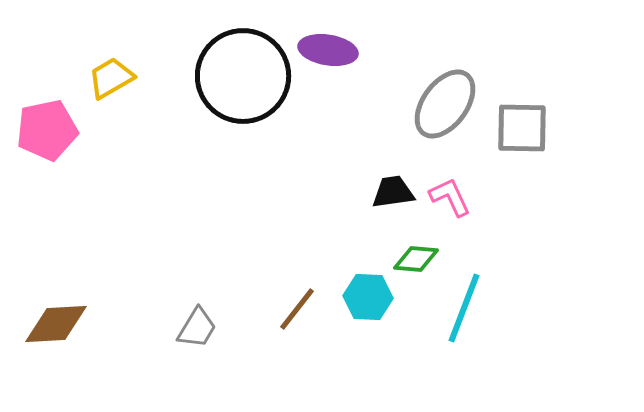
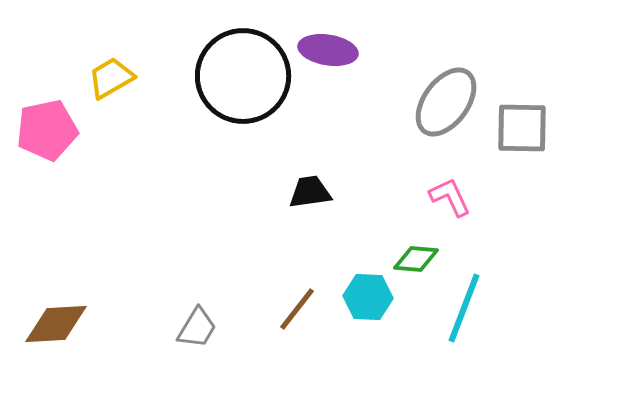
gray ellipse: moved 1 px right, 2 px up
black trapezoid: moved 83 px left
